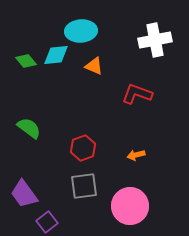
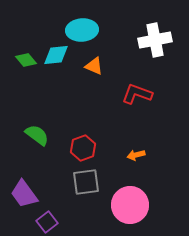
cyan ellipse: moved 1 px right, 1 px up
green diamond: moved 1 px up
green semicircle: moved 8 px right, 7 px down
gray square: moved 2 px right, 4 px up
pink circle: moved 1 px up
